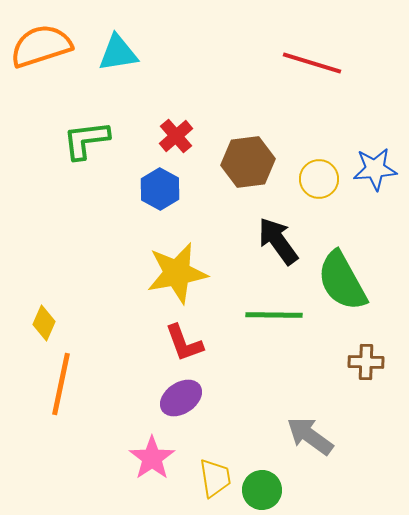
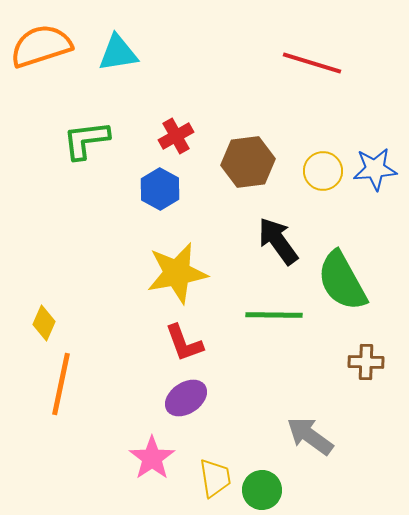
red cross: rotated 12 degrees clockwise
yellow circle: moved 4 px right, 8 px up
purple ellipse: moved 5 px right
